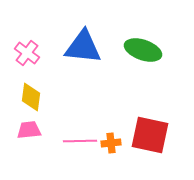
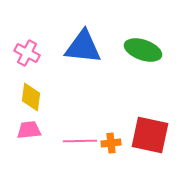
pink cross: rotated 10 degrees counterclockwise
